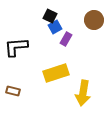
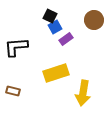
purple rectangle: rotated 24 degrees clockwise
